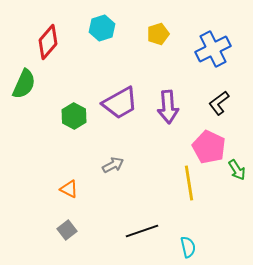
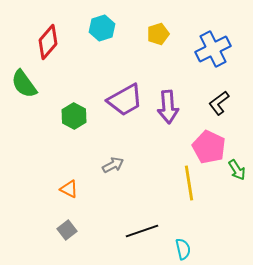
green semicircle: rotated 120 degrees clockwise
purple trapezoid: moved 5 px right, 3 px up
cyan semicircle: moved 5 px left, 2 px down
